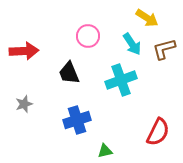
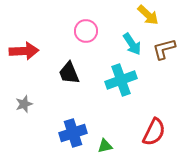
yellow arrow: moved 1 px right, 3 px up; rotated 10 degrees clockwise
pink circle: moved 2 px left, 5 px up
blue cross: moved 4 px left, 13 px down
red semicircle: moved 4 px left
green triangle: moved 5 px up
